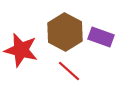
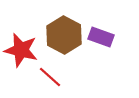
brown hexagon: moved 1 px left, 3 px down
red line: moved 19 px left, 6 px down
